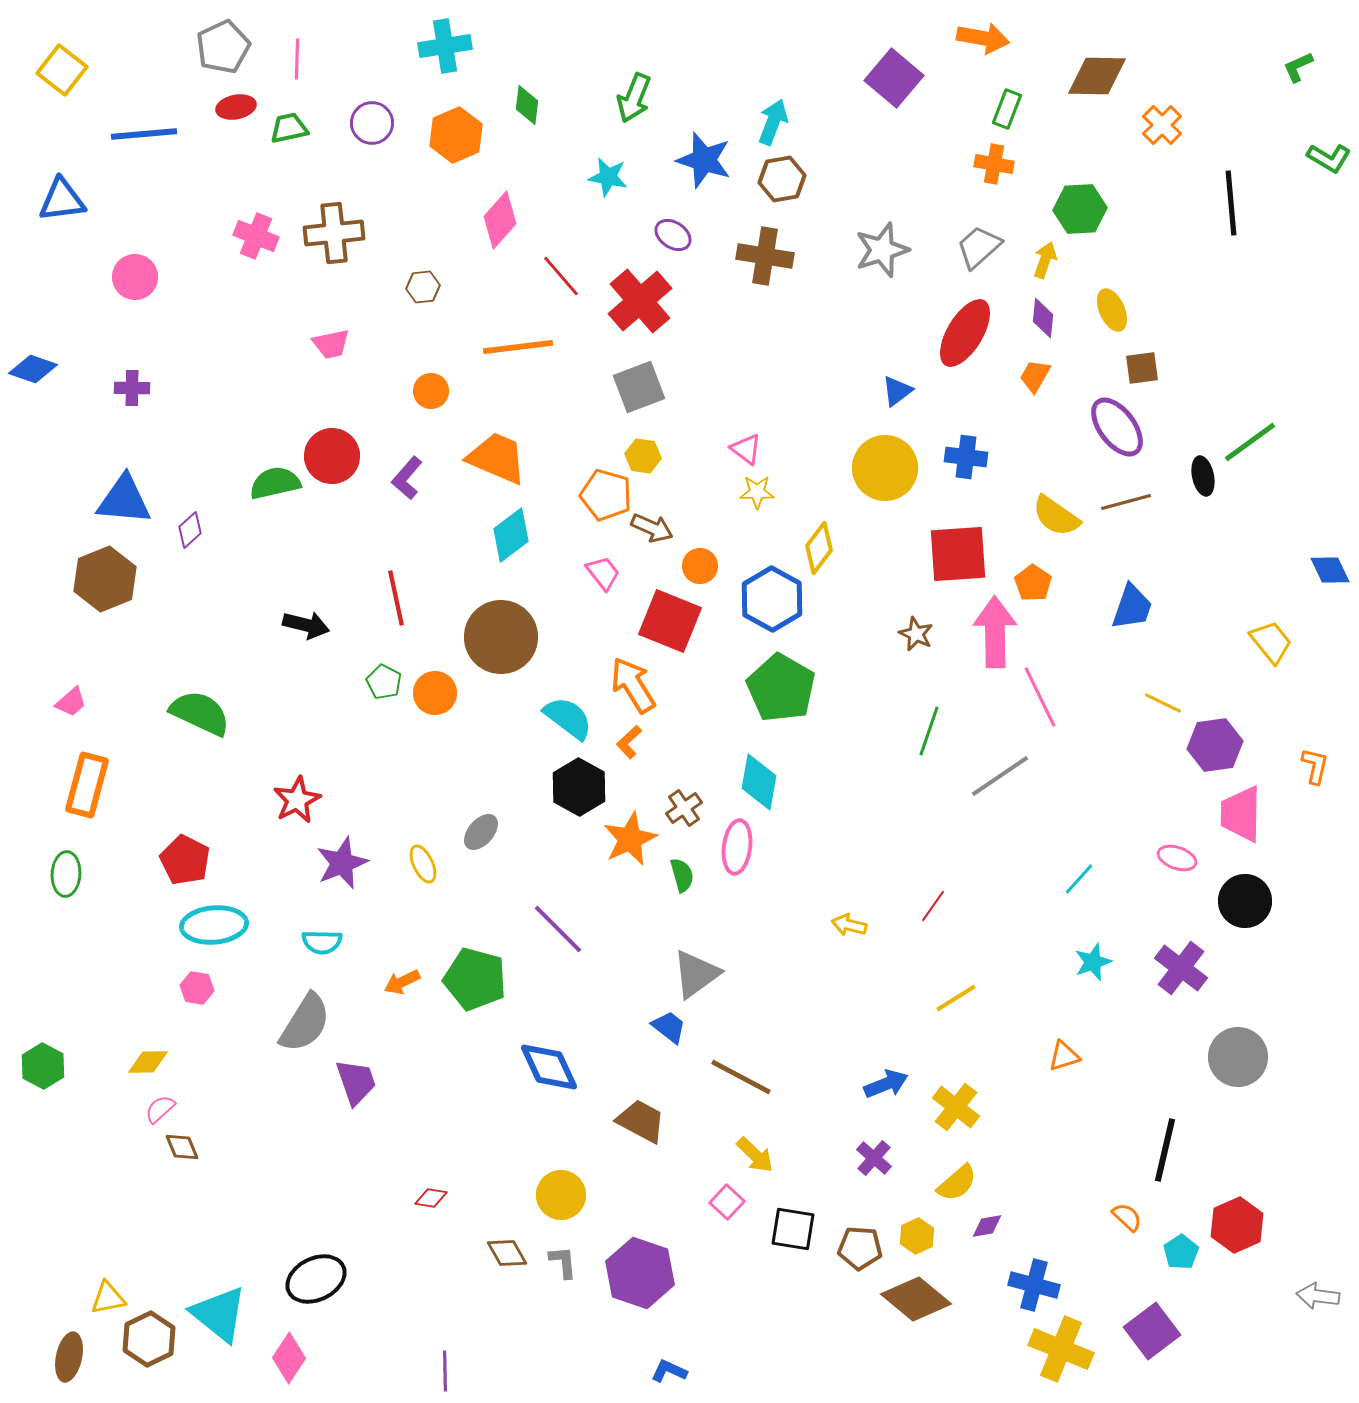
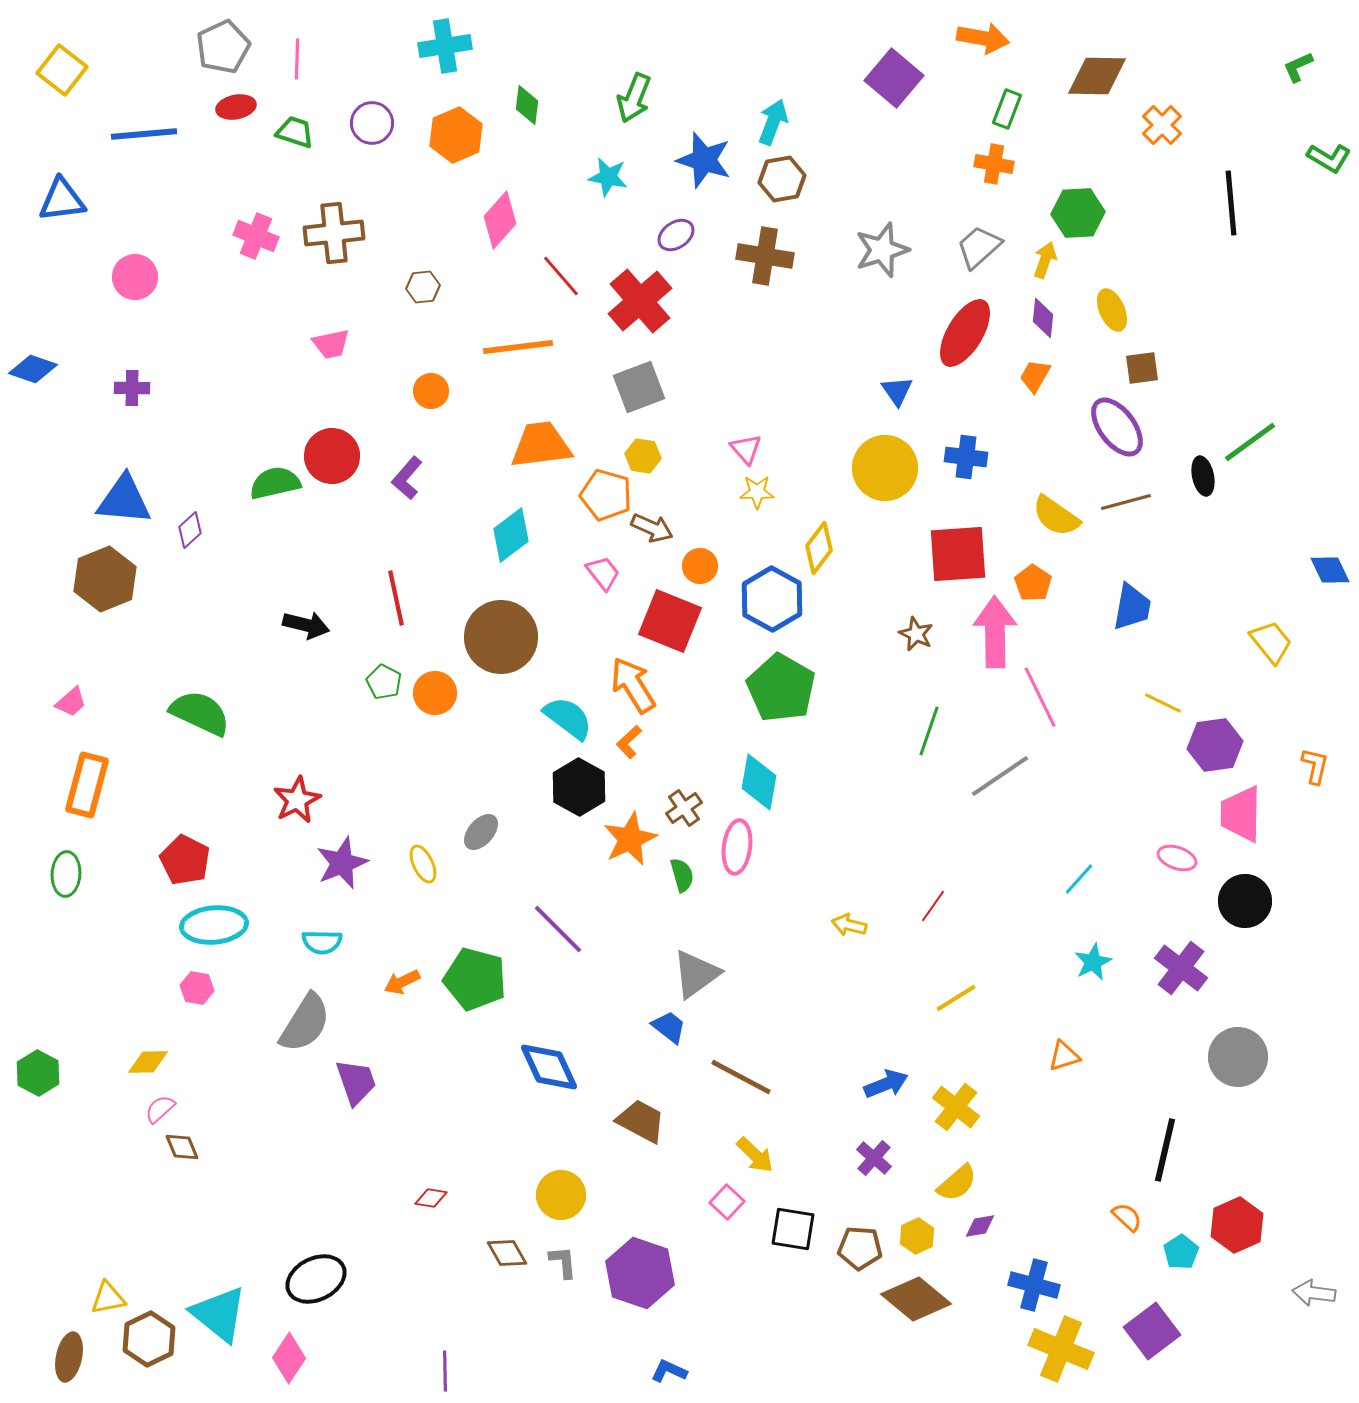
green trapezoid at (289, 128): moved 6 px right, 4 px down; rotated 30 degrees clockwise
green hexagon at (1080, 209): moved 2 px left, 4 px down
purple ellipse at (673, 235): moved 3 px right; rotated 69 degrees counterclockwise
blue triangle at (897, 391): rotated 28 degrees counterclockwise
pink triangle at (746, 449): rotated 12 degrees clockwise
orange trapezoid at (497, 458): moved 44 px right, 13 px up; rotated 30 degrees counterclockwise
blue trapezoid at (1132, 607): rotated 9 degrees counterclockwise
cyan star at (1093, 962): rotated 6 degrees counterclockwise
green hexagon at (43, 1066): moved 5 px left, 7 px down
purple diamond at (987, 1226): moved 7 px left
gray arrow at (1318, 1296): moved 4 px left, 3 px up
